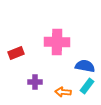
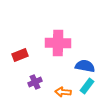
pink cross: moved 1 px right, 1 px down
red rectangle: moved 4 px right, 2 px down
purple cross: rotated 24 degrees counterclockwise
